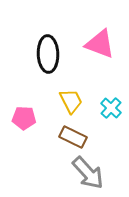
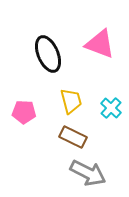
black ellipse: rotated 21 degrees counterclockwise
yellow trapezoid: rotated 12 degrees clockwise
pink pentagon: moved 6 px up
gray arrow: rotated 21 degrees counterclockwise
